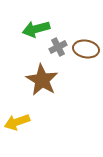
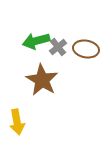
green arrow: moved 12 px down
gray cross: rotated 12 degrees counterclockwise
yellow arrow: rotated 80 degrees counterclockwise
